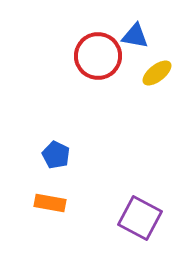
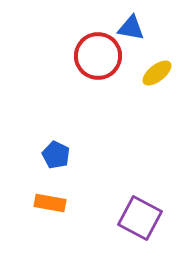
blue triangle: moved 4 px left, 8 px up
